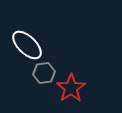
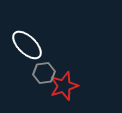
red star: moved 7 px left, 2 px up; rotated 16 degrees clockwise
